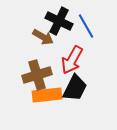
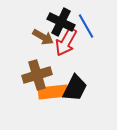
black cross: moved 2 px right, 1 px down
red arrow: moved 6 px left, 18 px up
orange rectangle: moved 6 px right, 3 px up
